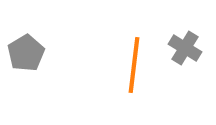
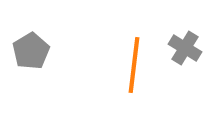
gray pentagon: moved 5 px right, 2 px up
